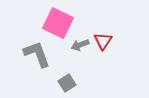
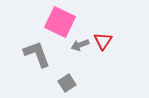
pink square: moved 2 px right, 1 px up
